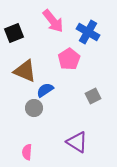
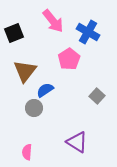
brown triangle: rotated 45 degrees clockwise
gray square: moved 4 px right; rotated 21 degrees counterclockwise
